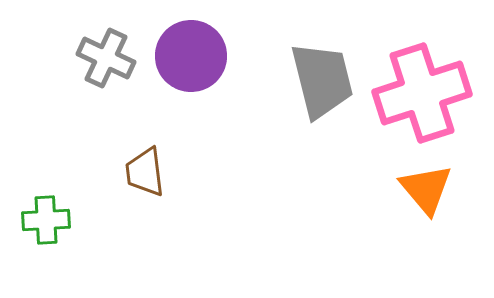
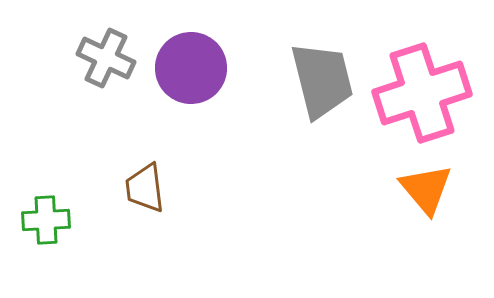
purple circle: moved 12 px down
brown trapezoid: moved 16 px down
